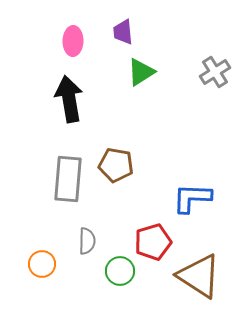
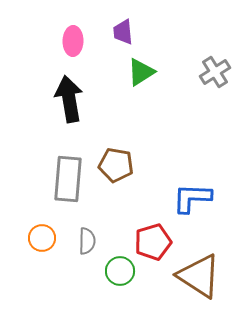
orange circle: moved 26 px up
